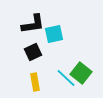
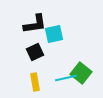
black L-shape: moved 2 px right
black square: moved 2 px right
cyan line: rotated 55 degrees counterclockwise
